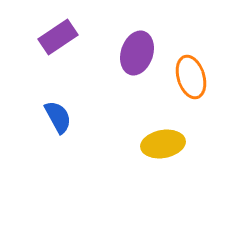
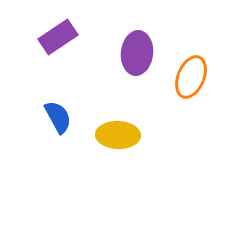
purple ellipse: rotated 12 degrees counterclockwise
orange ellipse: rotated 39 degrees clockwise
yellow ellipse: moved 45 px left, 9 px up; rotated 12 degrees clockwise
